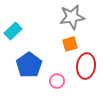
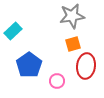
gray star: moved 1 px up
orange square: moved 3 px right
